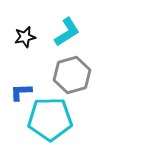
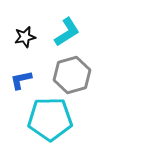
blue L-shape: moved 12 px up; rotated 10 degrees counterclockwise
